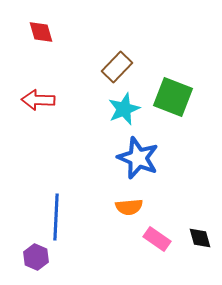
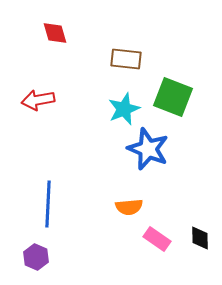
red diamond: moved 14 px right, 1 px down
brown rectangle: moved 9 px right, 8 px up; rotated 52 degrees clockwise
red arrow: rotated 12 degrees counterclockwise
blue star: moved 10 px right, 9 px up
blue line: moved 8 px left, 13 px up
black diamond: rotated 15 degrees clockwise
